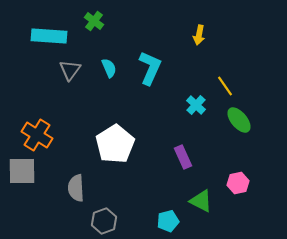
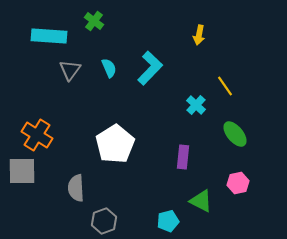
cyan L-shape: rotated 20 degrees clockwise
green ellipse: moved 4 px left, 14 px down
purple rectangle: rotated 30 degrees clockwise
